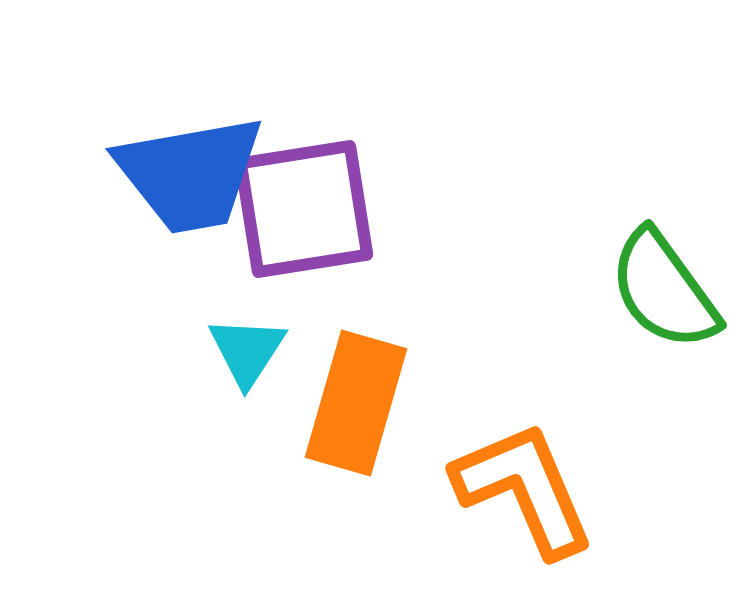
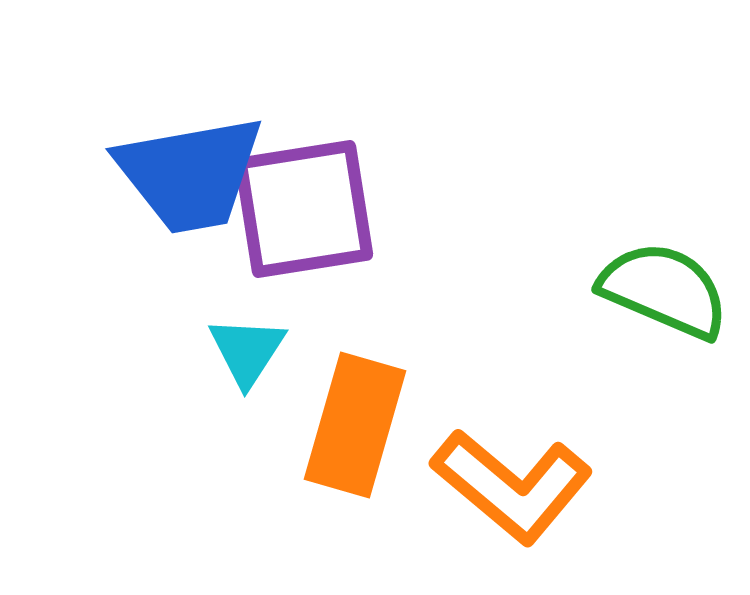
green semicircle: rotated 149 degrees clockwise
orange rectangle: moved 1 px left, 22 px down
orange L-shape: moved 12 px left, 3 px up; rotated 153 degrees clockwise
